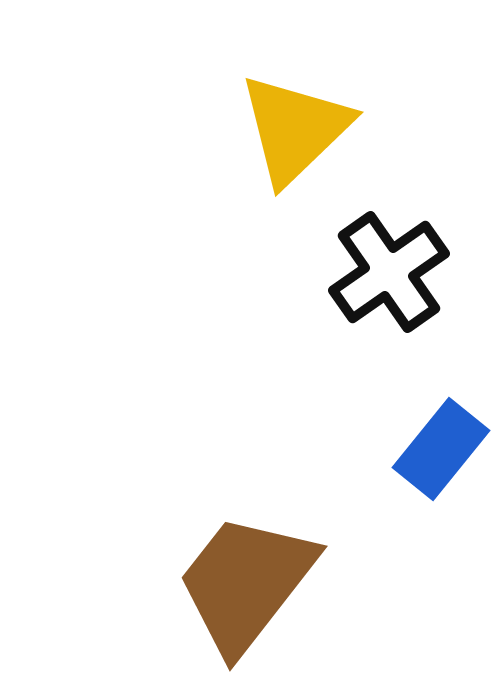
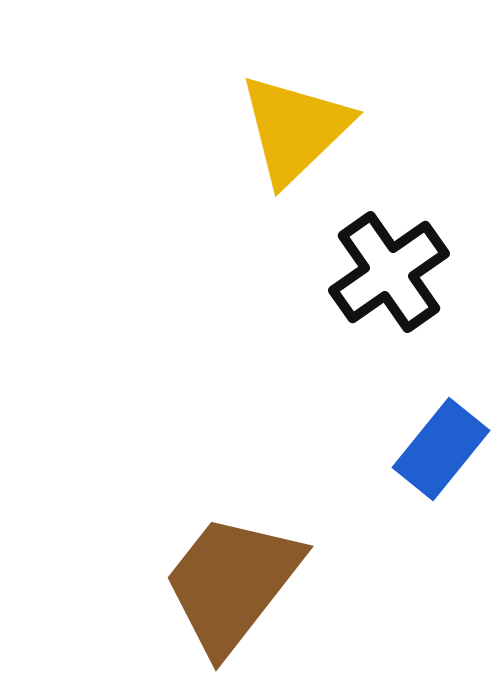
brown trapezoid: moved 14 px left
